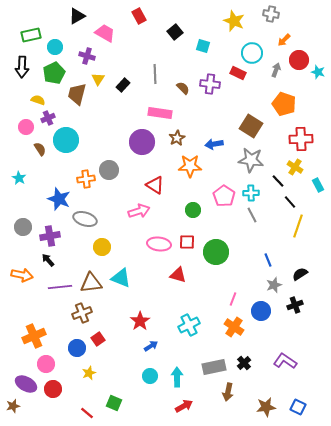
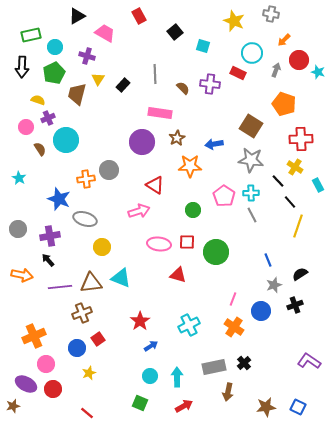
gray circle at (23, 227): moved 5 px left, 2 px down
purple L-shape at (285, 361): moved 24 px right
green square at (114, 403): moved 26 px right
